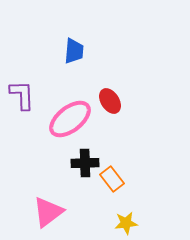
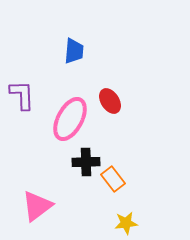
pink ellipse: rotated 24 degrees counterclockwise
black cross: moved 1 px right, 1 px up
orange rectangle: moved 1 px right
pink triangle: moved 11 px left, 6 px up
